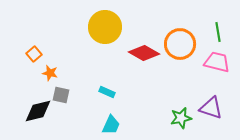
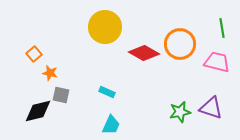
green line: moved 4 px right, 4 px up
green star: moved 1 px left, 6 px up
